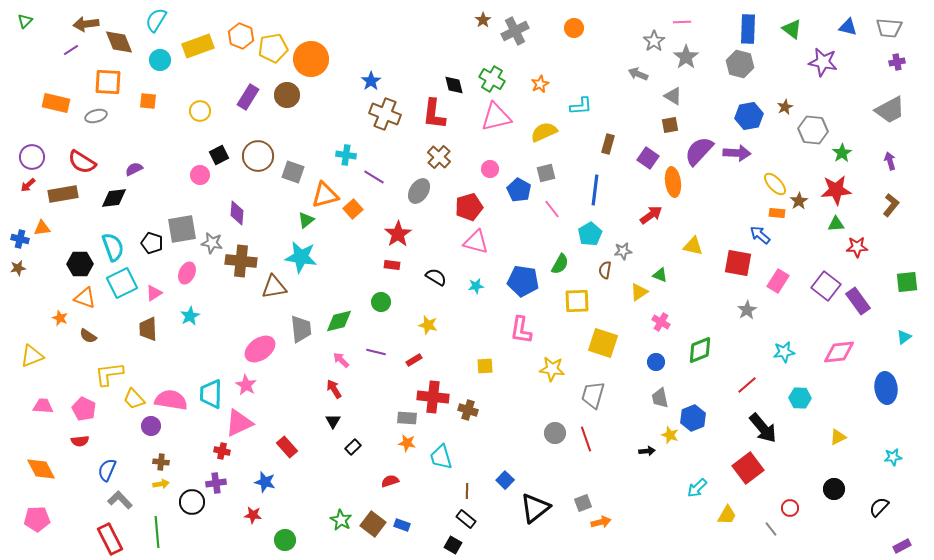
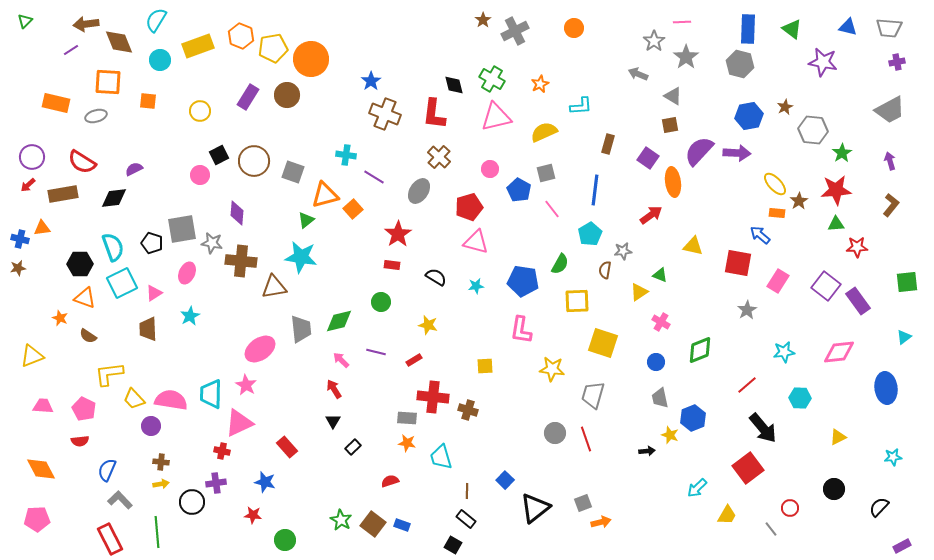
brown circle at (258, 156): moved 4 px left, 5 px down
